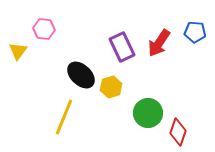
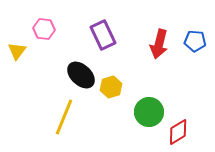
blue pentagon: moved 9 px down
red arrow: moved 1 px down; rotated 20 degrees counterclockwise
purple rectangle: moved 19 px left, 12 px up
yellow triangle: moved 1 px left
green circle: moved 1 px right, 1 px up
red diamond: rotated 40 degrees clockwise
